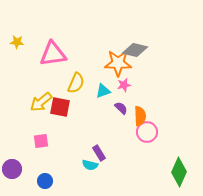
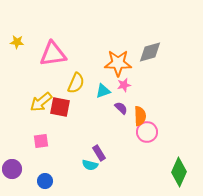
gray diamond: moved 15 px right, 2 px down; rotated 30 degrees counterclockwise
